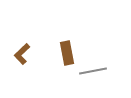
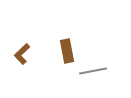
brown rectangle: moved 2 px up
